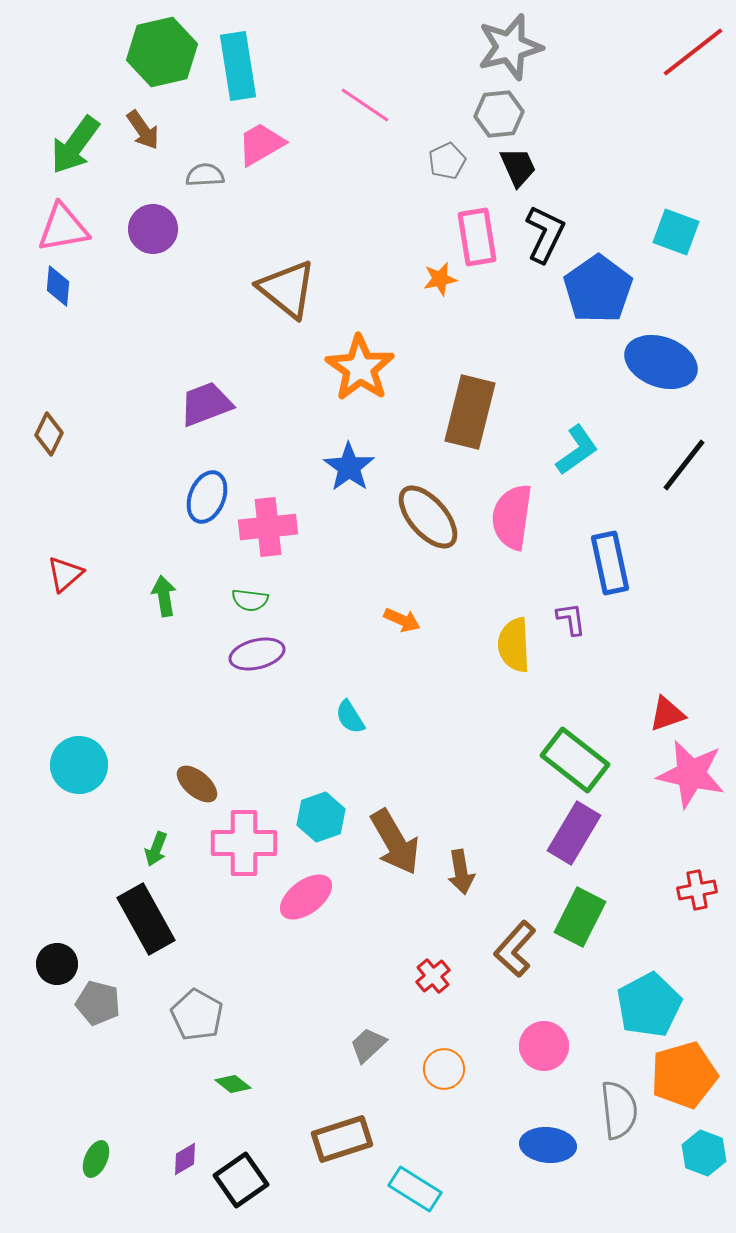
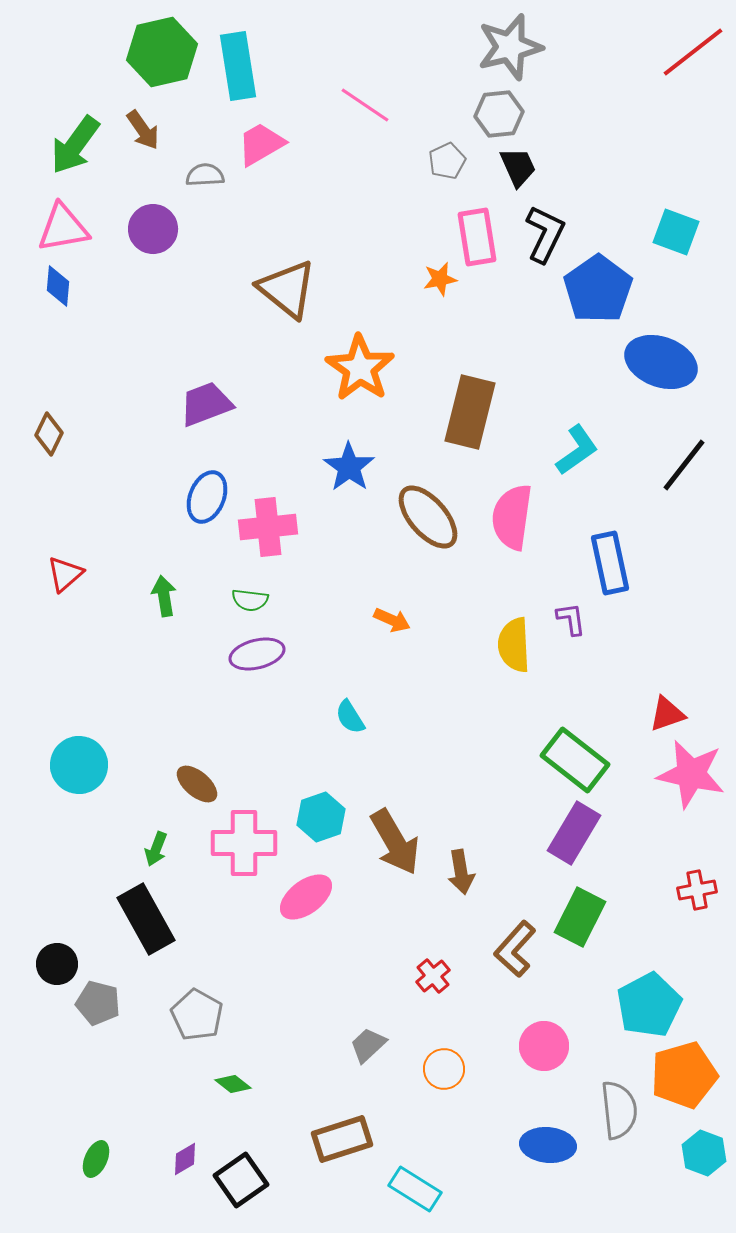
orange arrow at (402, 620): moved 10 px left
